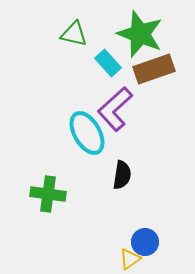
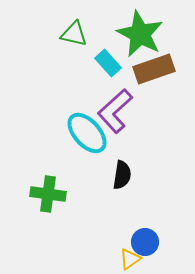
green star: rotated 6 degrees clockwise
purple L-shape: moved 2 px down
cyan ellipse: rotated 12 degrees counterclockwise
